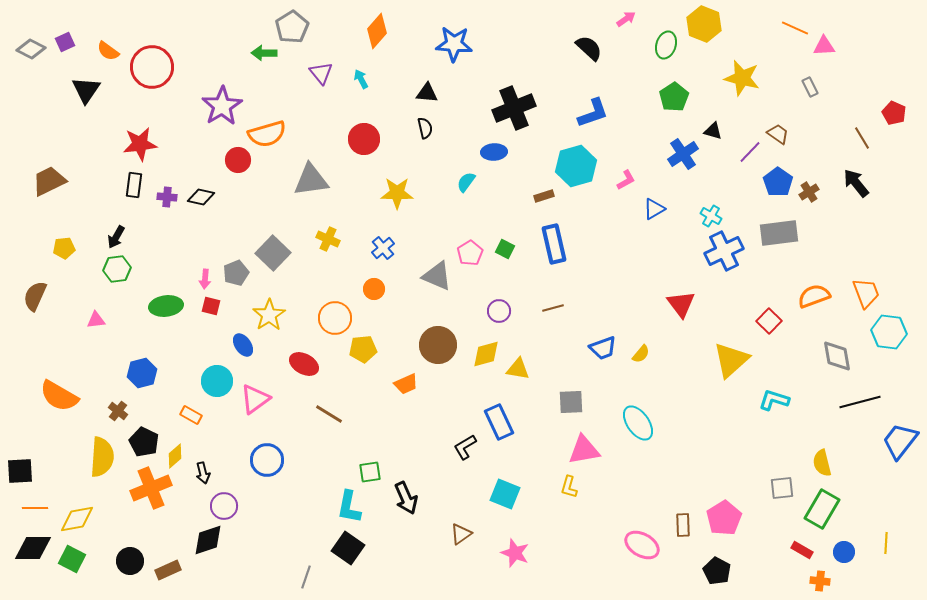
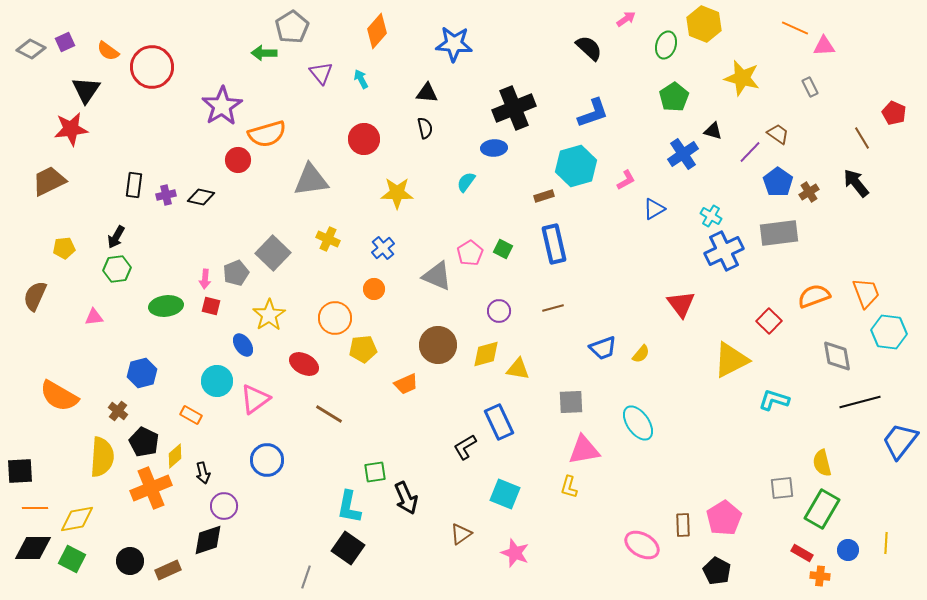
red star at (140, 144): moved 69 px left, 15 px up
blue ellipse at (494, 152): moved 4 px up
purple cross at (167, 197): moved 1 px left, 2 px up; rotated 18 degrees counterclockwise
green square at (505, 249): moved 2 px left
pink triangle at (96, 320): moved 2 px left, 3 px up
yellow triangle at (731, 360): rotated 15 degrees clockwise
green square at (370, 472): moved 5 px right
red rectangle at (802, 550): moved 3 px down
blue circle at (844, 552): moved 4 px right, 2 px up
orange cross at (820, 581): moved 5 px up
